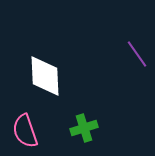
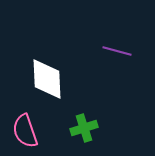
purple line: moved 20 px left, 3 px up; rotated 40 degrees counterclockwise
white diamond: moved 2 px right, 3 px down
